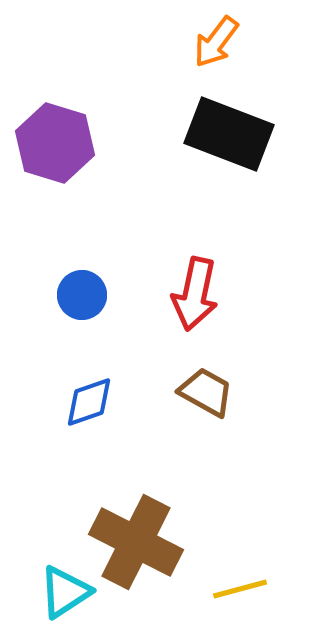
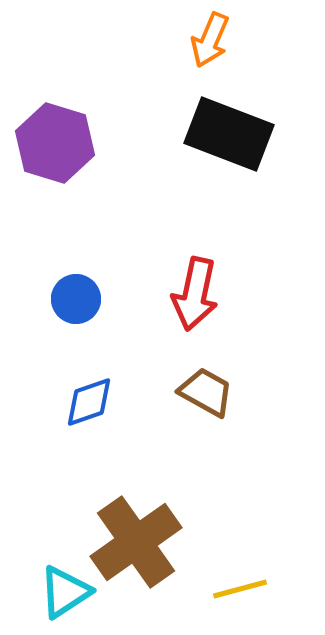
orange arrow: moved 6 px left, 2 px up; rotated 14 degrees counterclockwise
blue circle: moved 6 px left, 4 px down
brown cross: rotated 28 degrees clockwise
